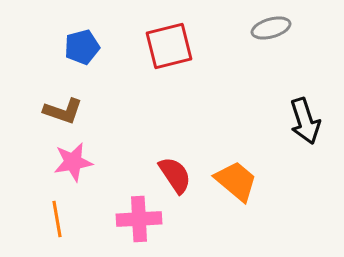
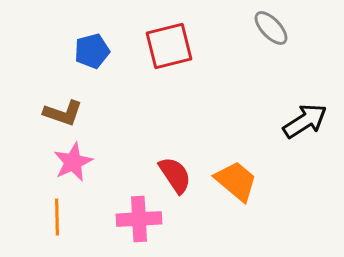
gray ellipse: rotated 63 degrees clockwise
blue pentagon: moved 10 px right, 4 px down
brown L-shape: moved 2 px down
black arrow: rotated 105 degrees counterclockwise
pink star: rotated 15 degrees counterclockwise
orange line: moved 2 px up; rotated 9 degrees clockwise
